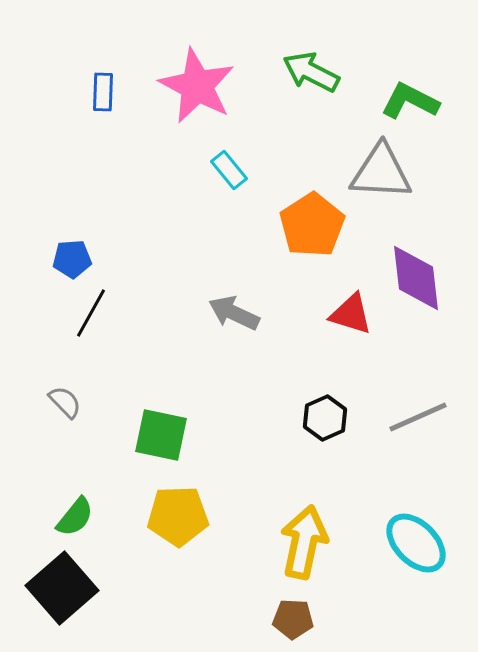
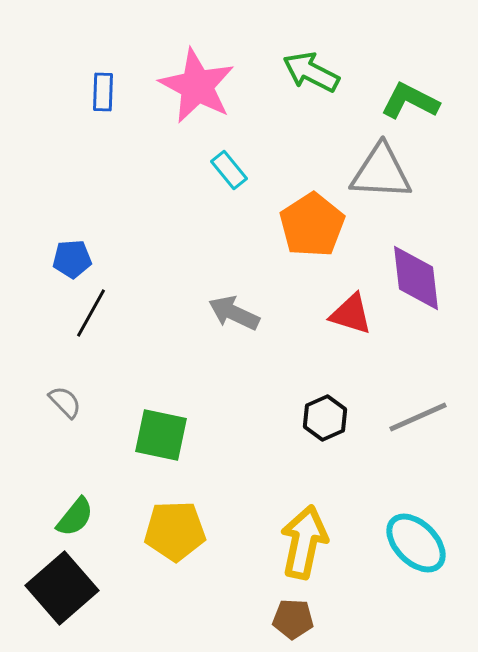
yellow pentagon: moved 3 px left, 15 px down
